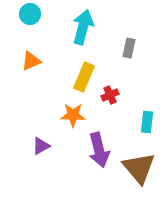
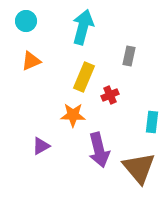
cyan circle: moved 4 px left, 7 px down
gray rectangle: moved 8 px down
cyan rectangle: moved 5 px right
